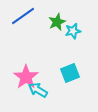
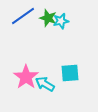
green star: moved 9 px left, 4 px up; rotated 30 degrees counterclockwise
cyan star: moved 12 px left, 10 px up
cyan square: rotated 18 degrees clockwise
cyan arrow: moved 7 px right, 6 px up
